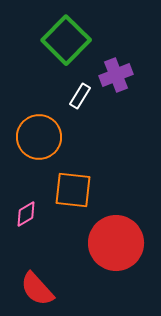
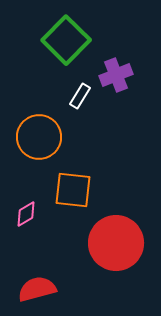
red semicircle: rotated 117 degrees clockwise
